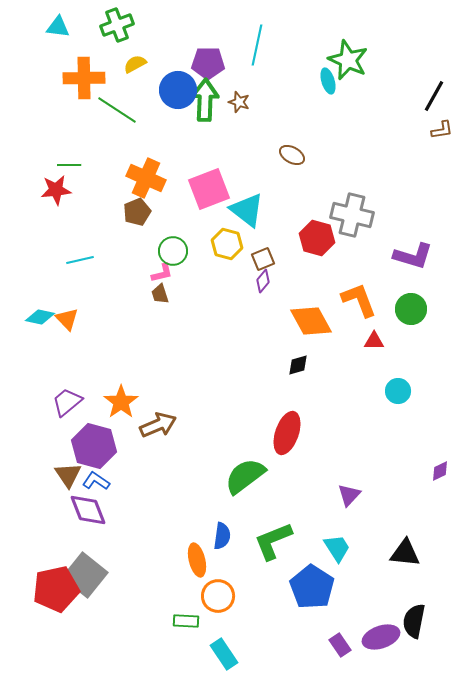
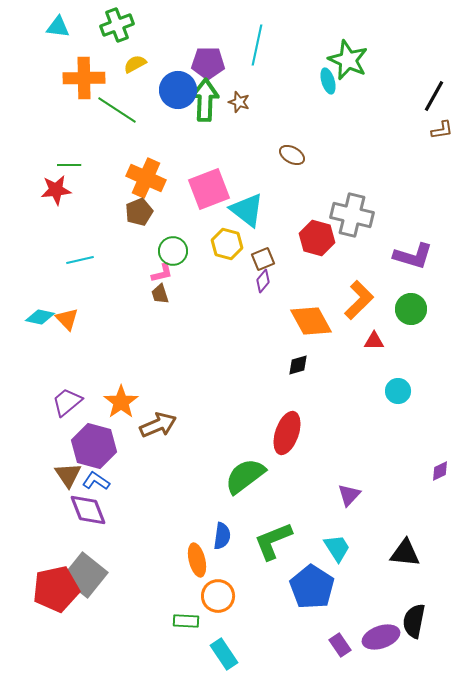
brown pentagon at (137, 212): moved 2 px right
orange L-shape at (359, 300): rotated 66 degrees clockwise
